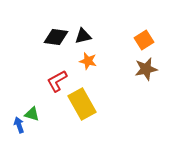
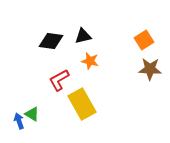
black diamond: moved 5 px left, 4 px down
orange star: moved 2 px right
brown star: moved 4 px right; rotated 15 degrees clockwise
red L-shape: moved 2 px right, 1 px up
green triangle: rotated 14 degrees clockwise
blue arrow: moved 4 px up
